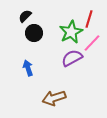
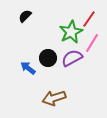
red line: rotated 18 degrees clockwise
black circle: moved 14 px right, 25 px down
pink line: rotated 12 degrees counterclockwise
blue arrow: rotated 35 degrees counterclockwise
